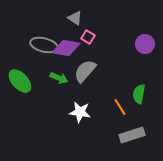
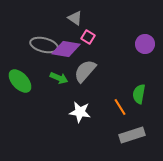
purple diamond: moved 1 px down
